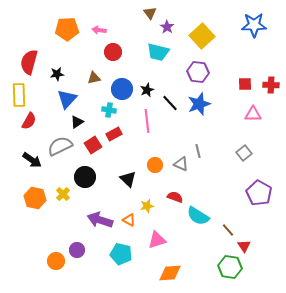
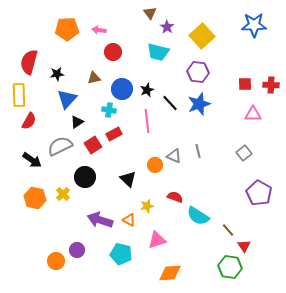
gray triangle at (181, 164): moved 7 px left, 8 px up
